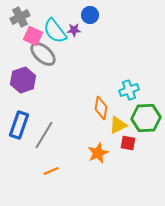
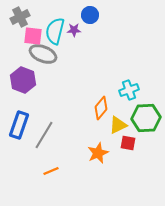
cyan semicircle: rotated 52 degrees clockwise
pink square: rotated 18 degrees counterclockwise
gray ellipse: rotated 20 degrees counterclockwise
purple hexagon: rotated 20 degrees counterclockwise
orange diamond: rotated 30 degrees clockwise
